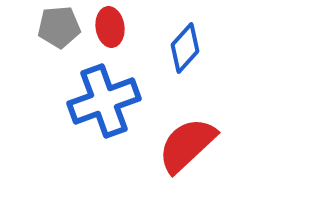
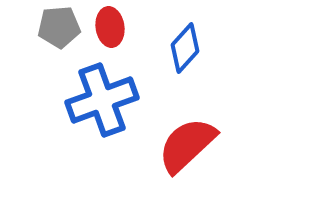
blue cross: moved 2 px left, 1 px up
